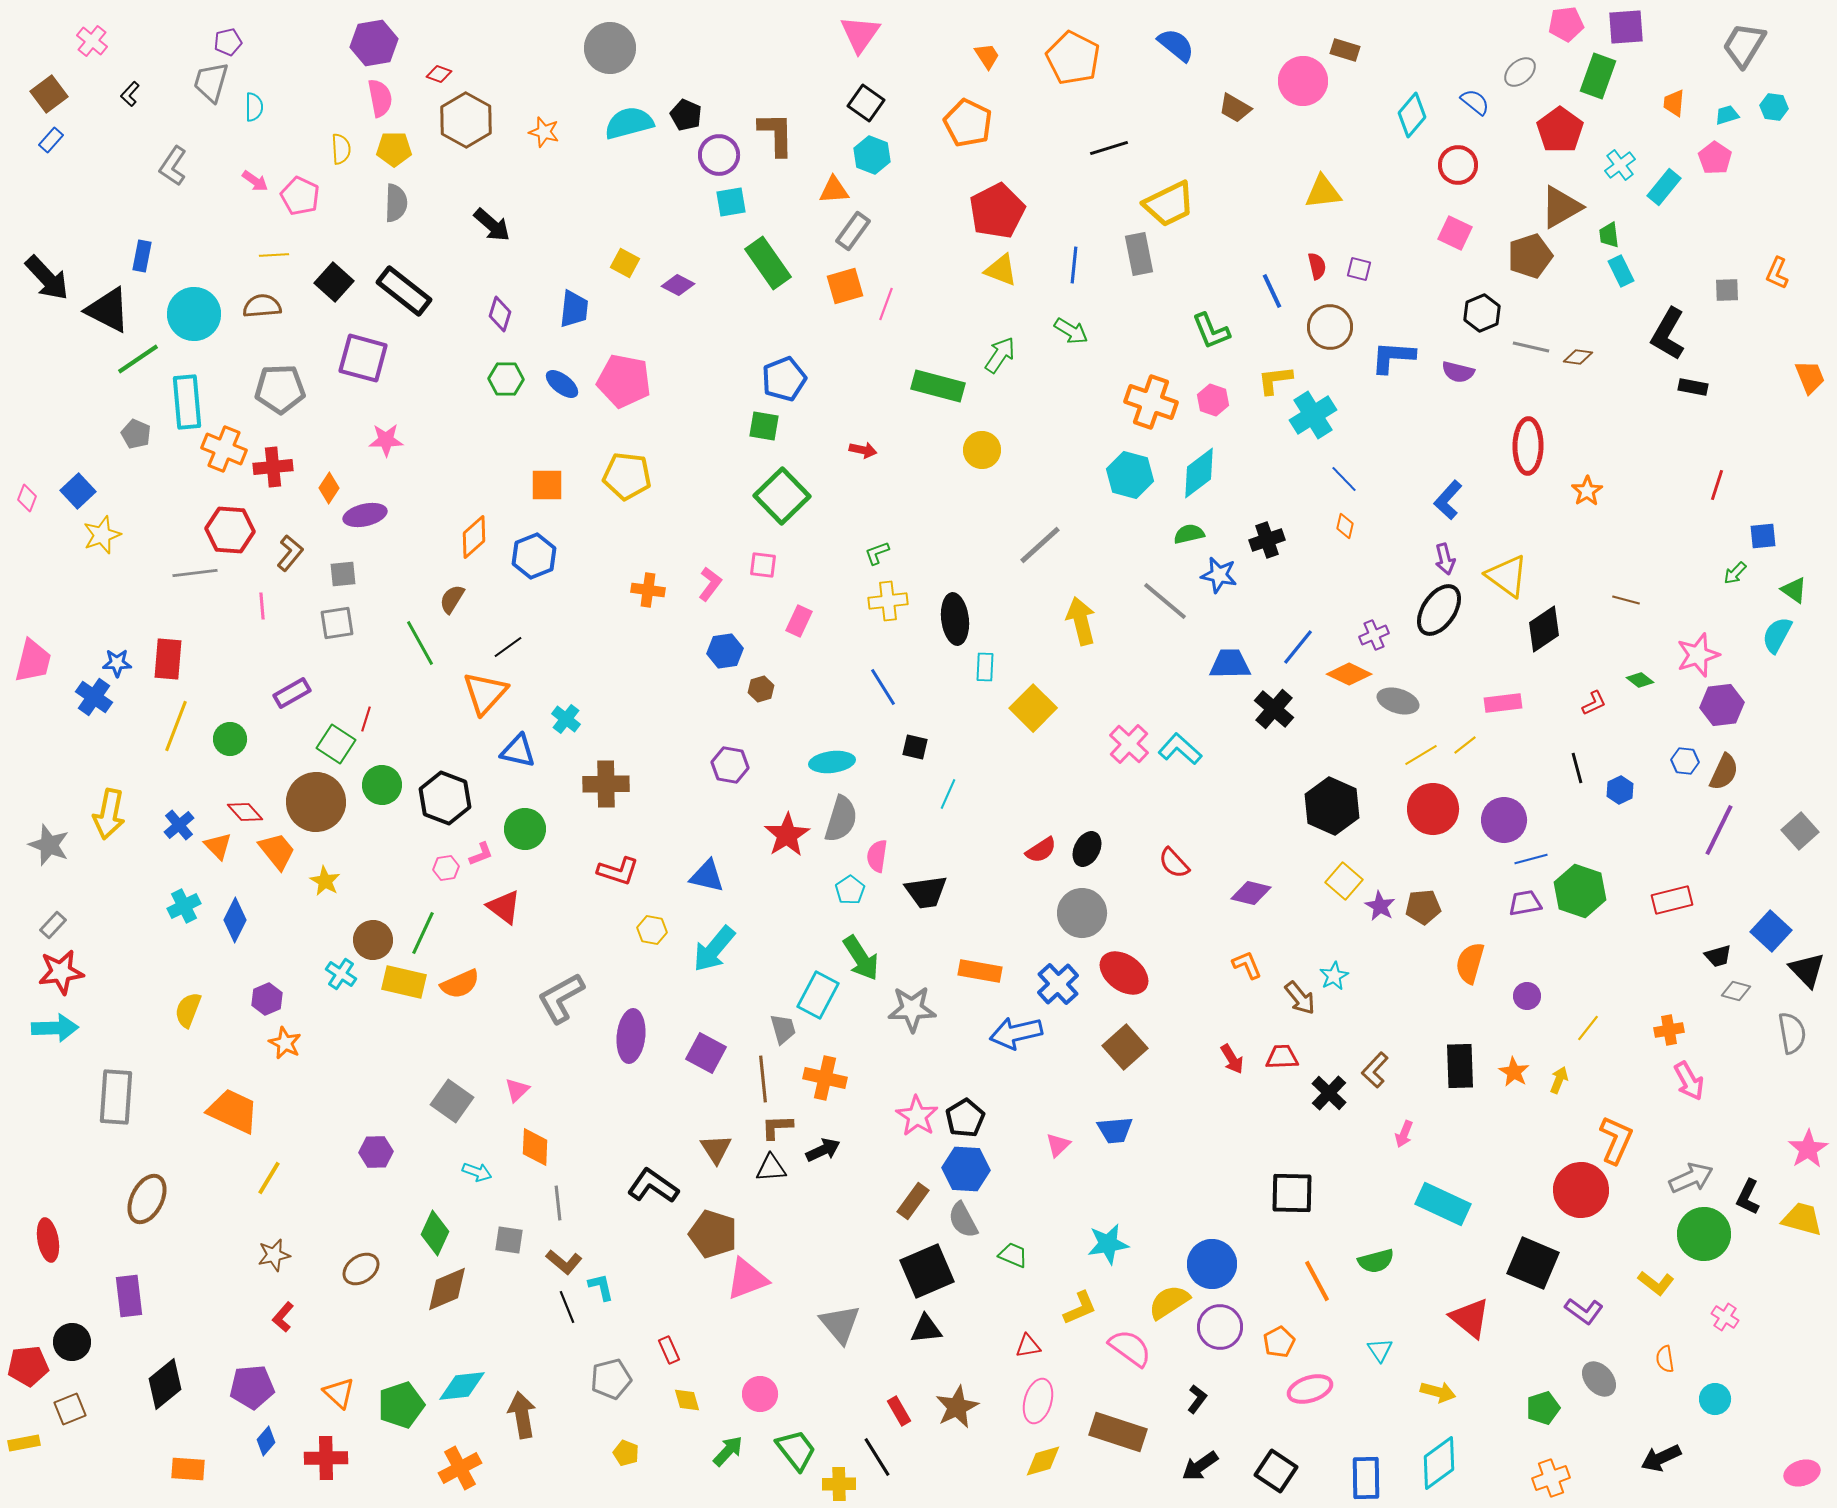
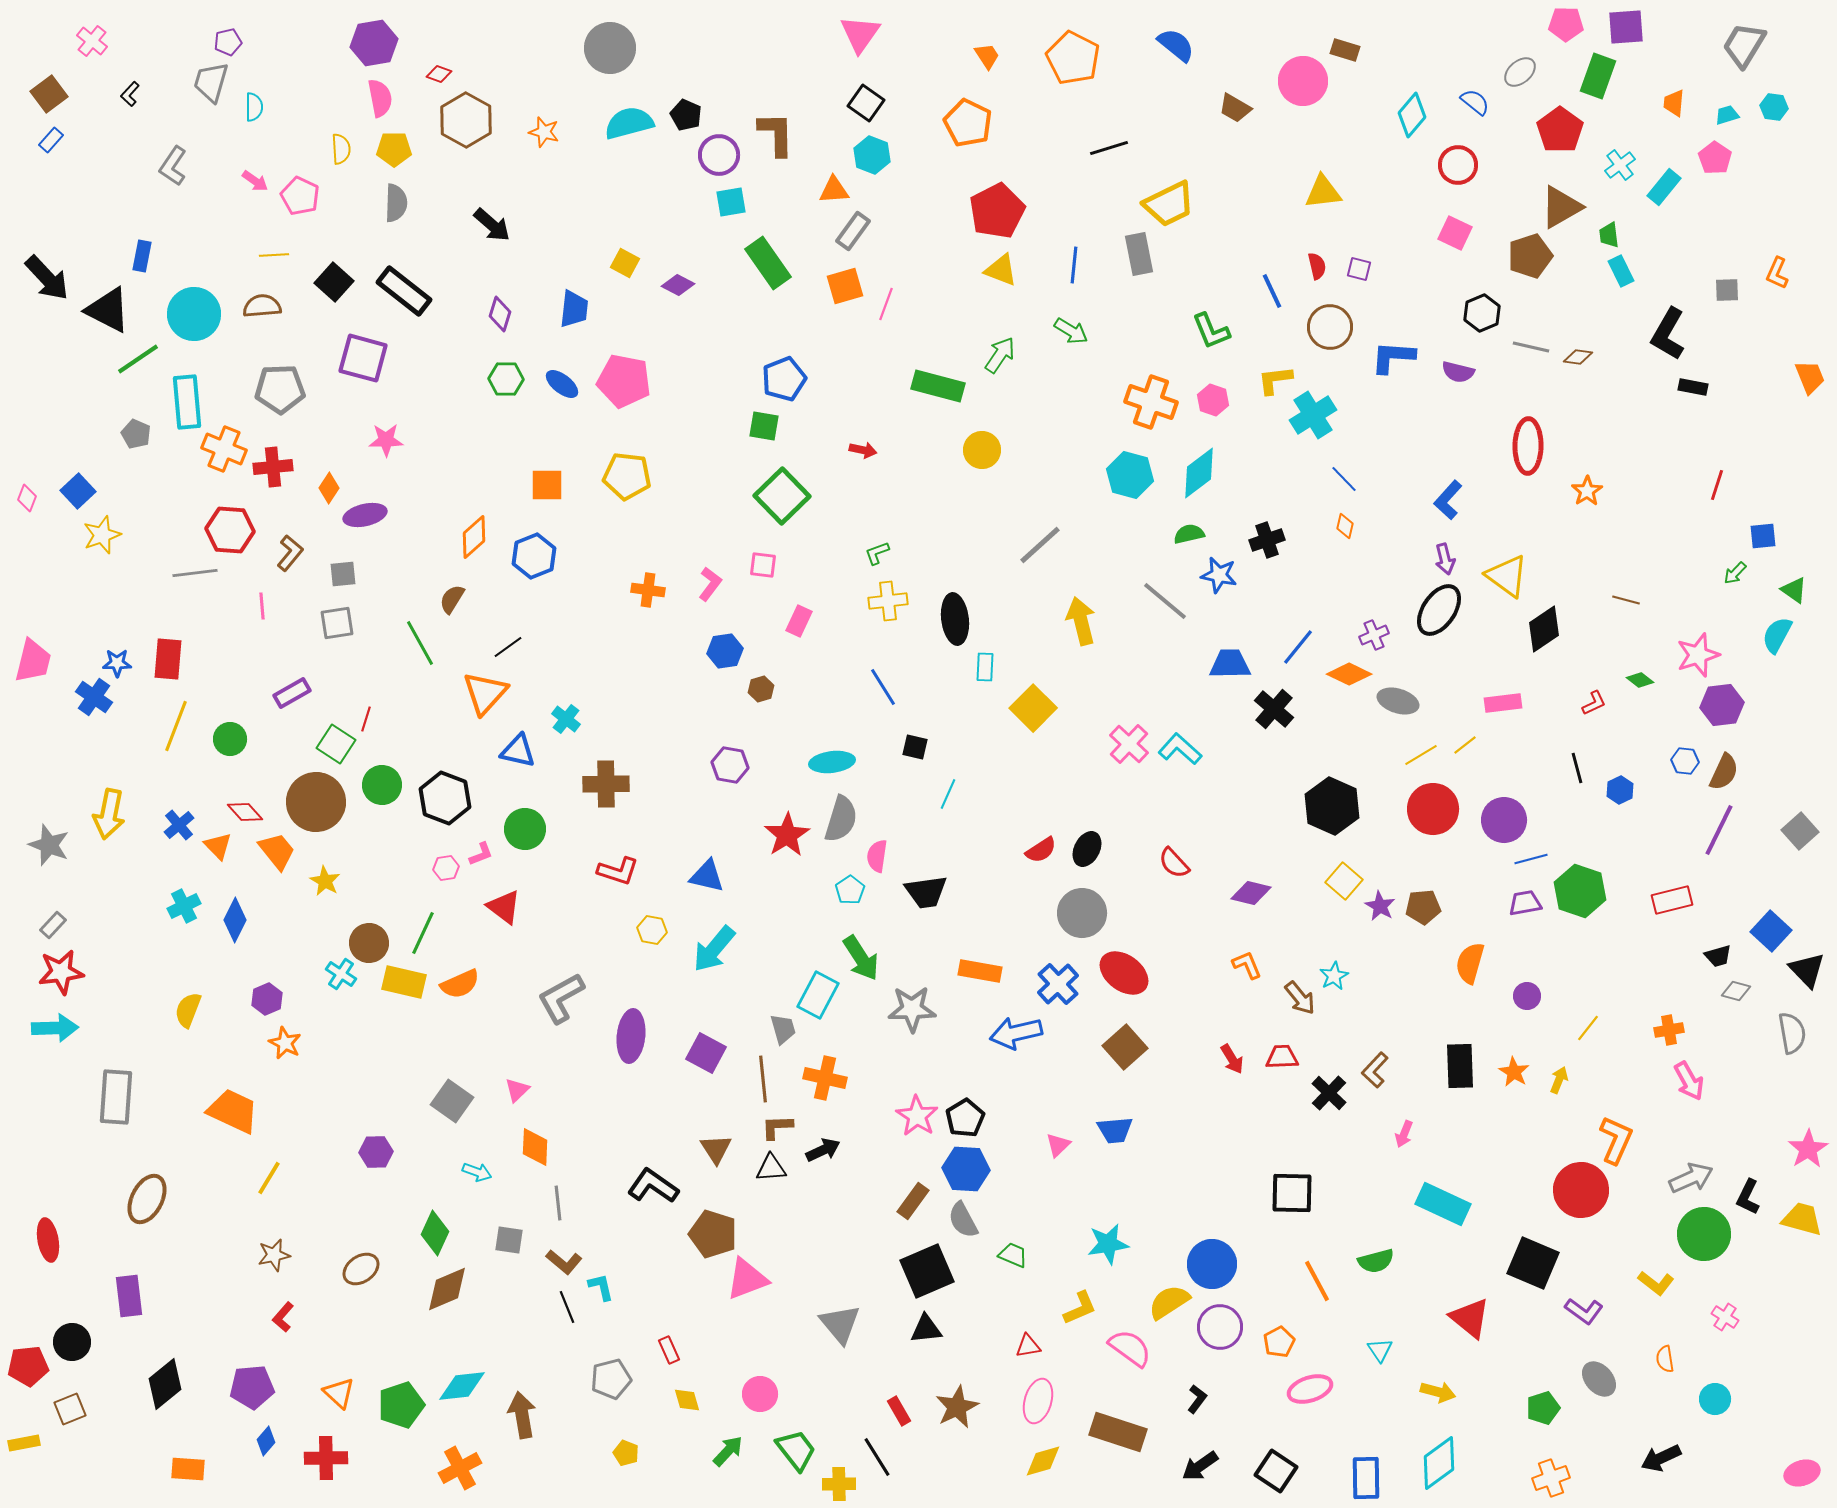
pink pentagon at (1566, 24): rotated 8 degrees clockwise
brown circle at (373, 940): moved 4 px left, 3 px down
